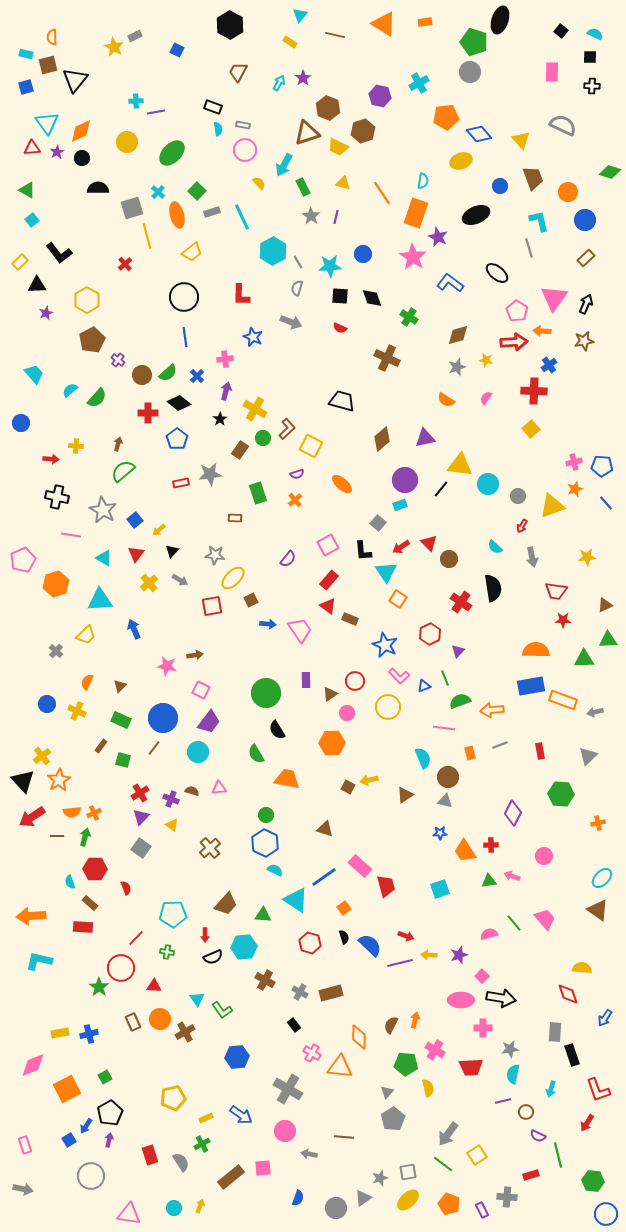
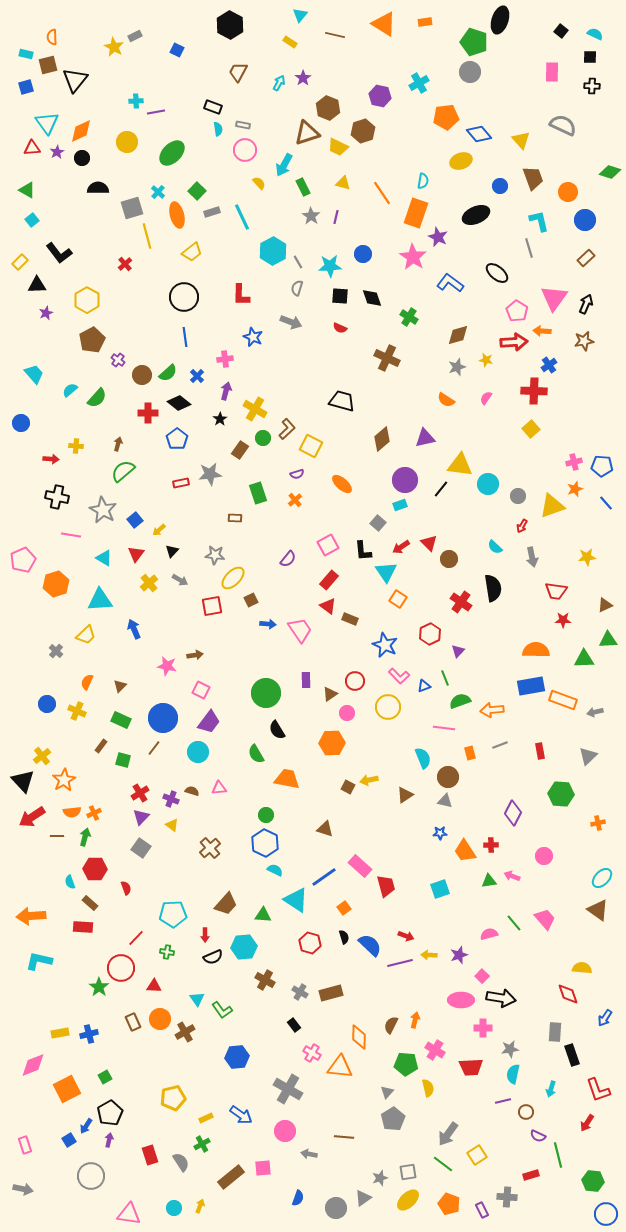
orange star at (59, 780): moved 5 px right
